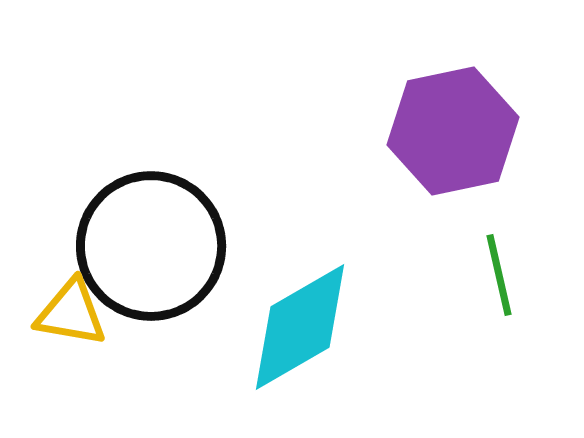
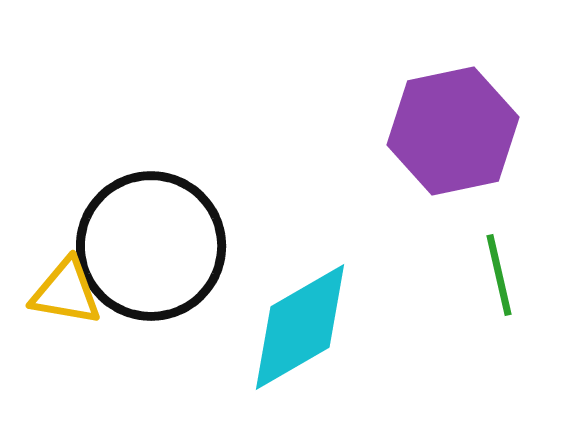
yellow triangle: moved 5 px left, 21 px up
